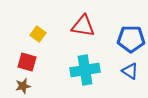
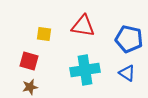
yellow square: moved 6 px right; rotated 28 degrees counterclockwise
blue pentagon: moved 2 px left; rotated 12 degrees clockwise
red square: moved 2 px right, 1 px up
blue triangle: moved 3 px left, 2 px down
brown star: moved 7 px right, 1 px down
